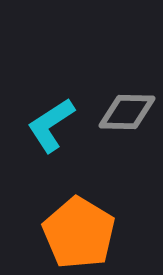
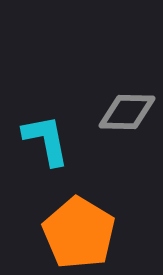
cyan L-shape: moved 5 px left, 15 px down; rotated 112 degrees clockwise
